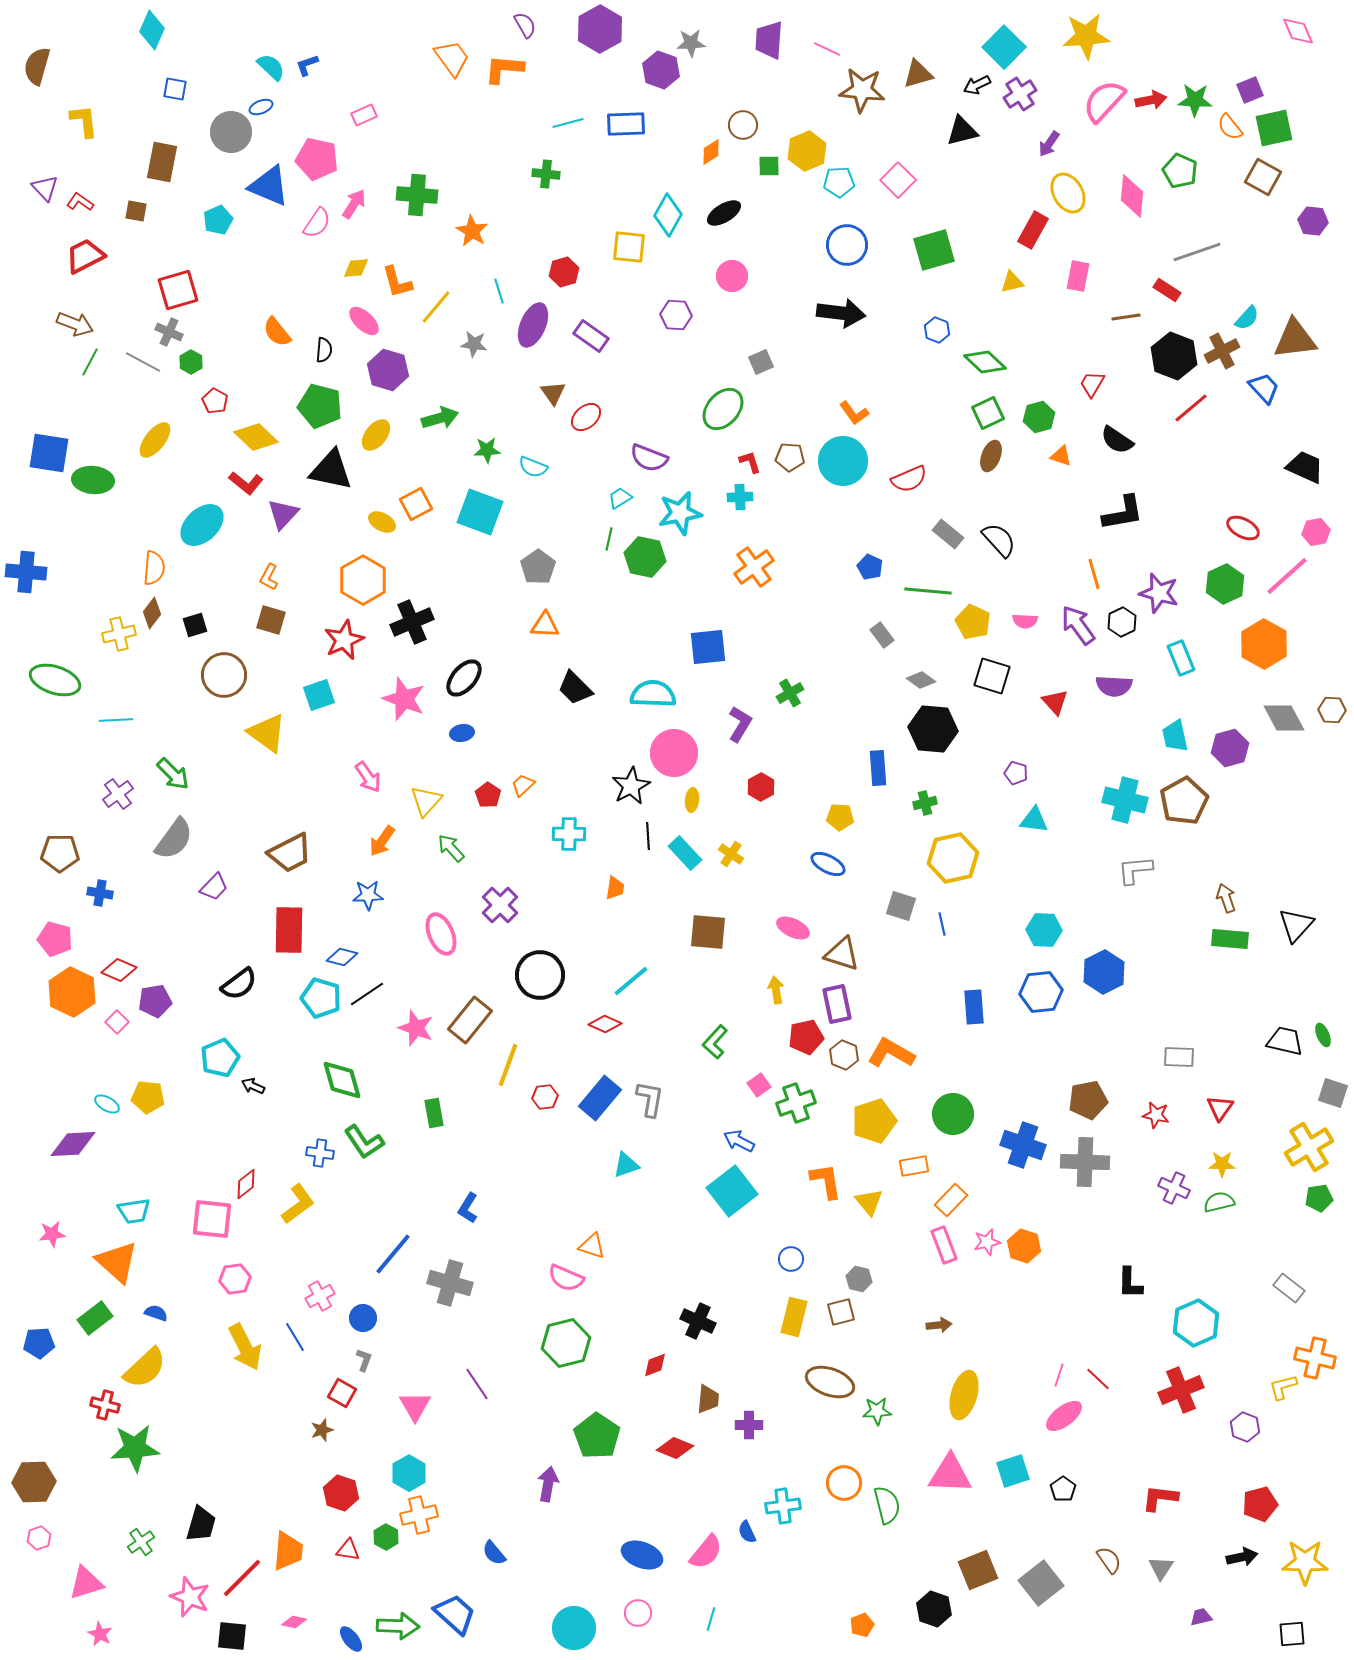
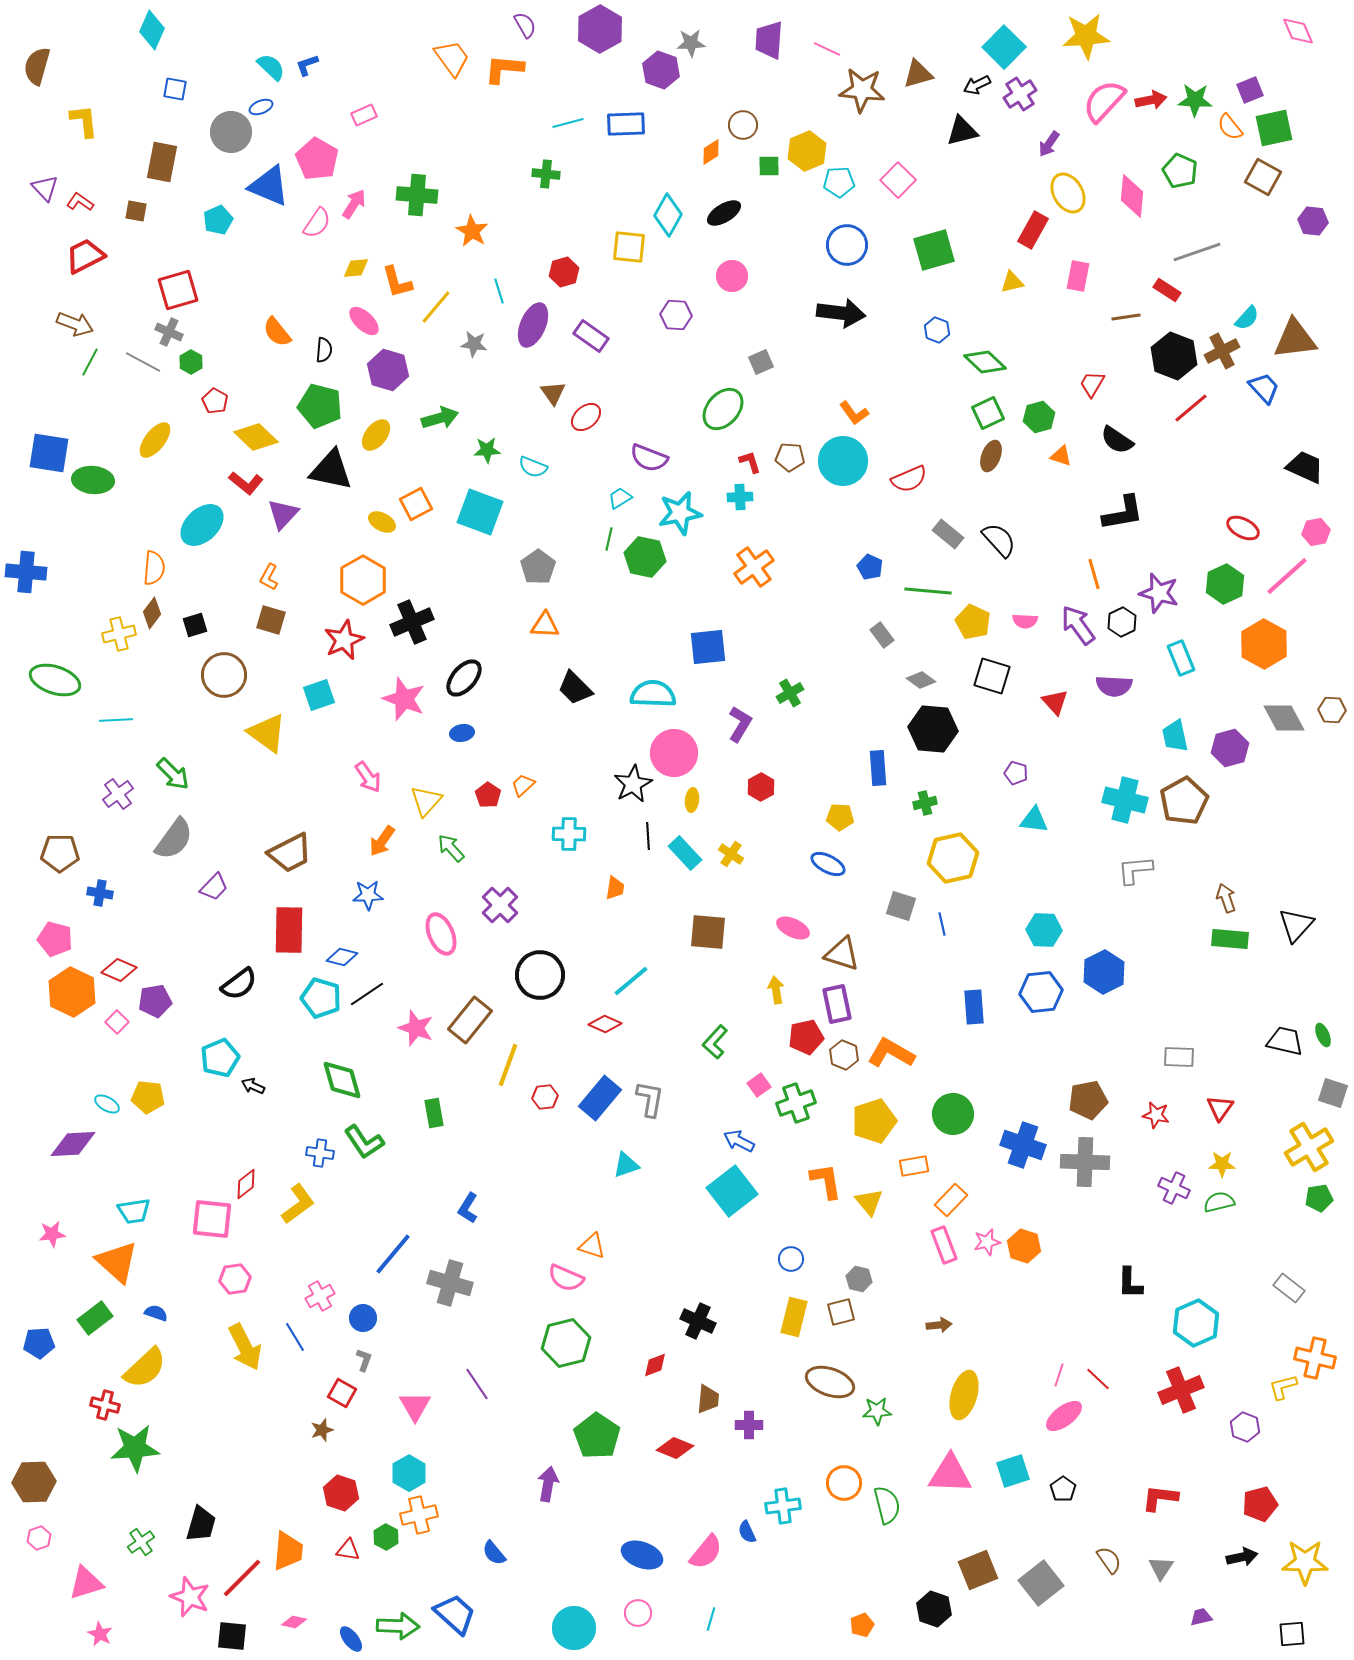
pink pentagon at (317, 159): rotated 18 degrees clockwise
black star at (631, 786): moved 2 px right, 2 px up
